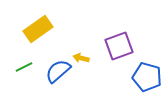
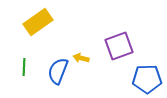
yellow rectangle: moved 7 px up
green line: rotated 60 degrees counterclockwise
blue semicircle: rotated 28 degrees counterclockwise
blue pentagon: moved 2 px down; rotated 16 degrees counterclockwise
